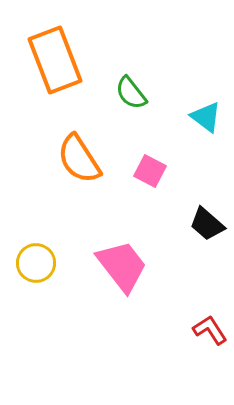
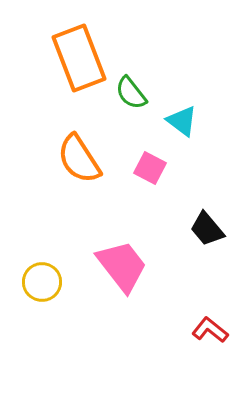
orange rectangle: moved 24 px right, 2 px up
cyan triangle: moved 24 px left, 4 px down
pink square: moved 3 px up
black trapezoid: moved 5 px down; rotated 9 degrees clockwise
yellow circle: moved 6 px right, 19 px down
red L-shape: rotated 18 degrees counterclockwise
